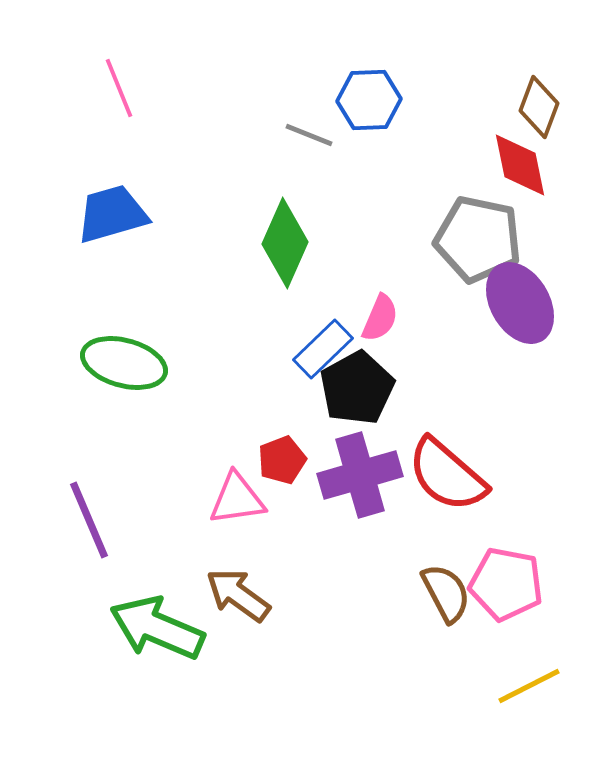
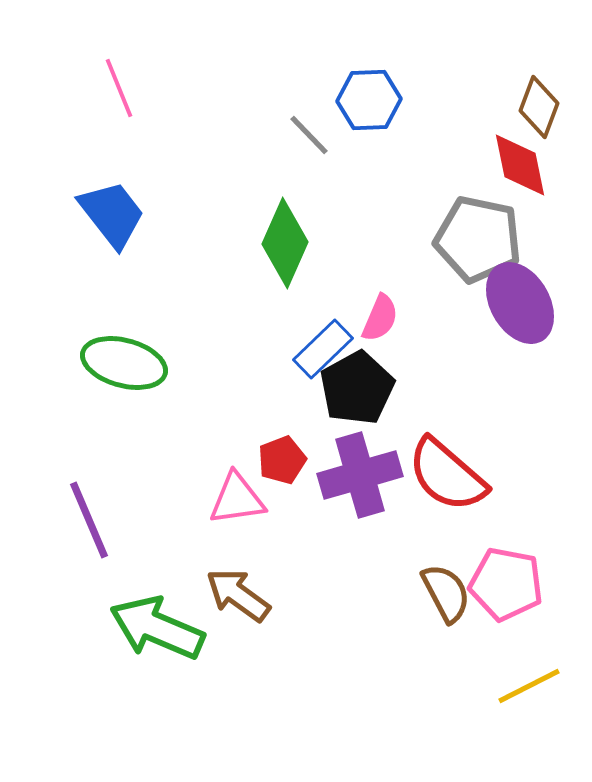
gray line: rotated 24 degrees clockwise
blue trapezoid: rotated 68 degrees clockwise
